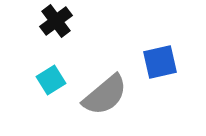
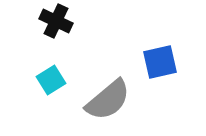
black cross: rotated 28 degrees counterclockwise
gray semicircle: moved 3 px right, 5 px down
